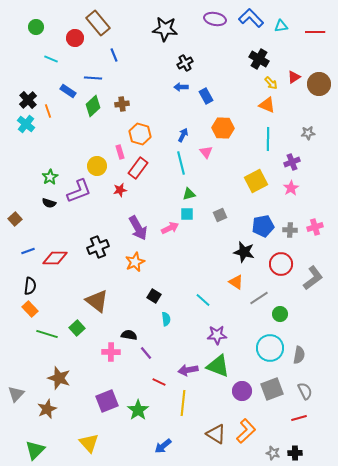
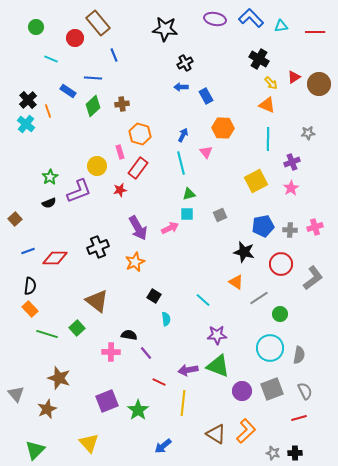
black semicircle at (49, 203): rotated 40 degrees counterclockwise
gray triangle at (16, 394): rotated 24 degrees counterclockwise
